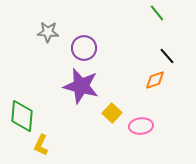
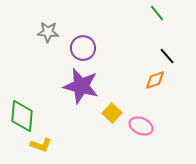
purple circle: moved 1 px left
pink ellipse: rotated 30 degrees clockwise
yellow L-shape: rotated 95 degrees counterclockwise
